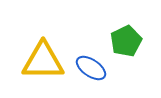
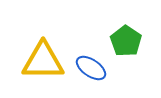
green pentagon: rotated 12 degrees counterclockwise
